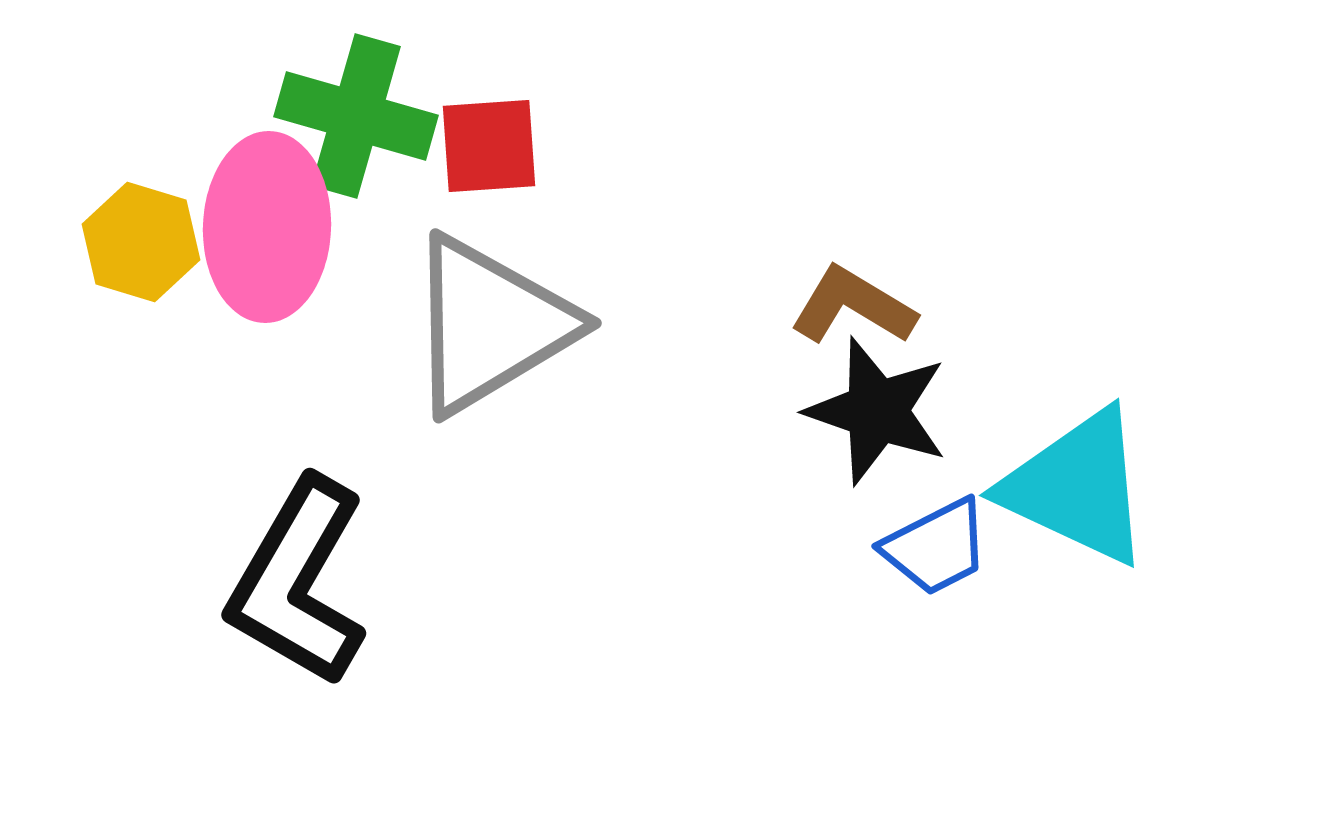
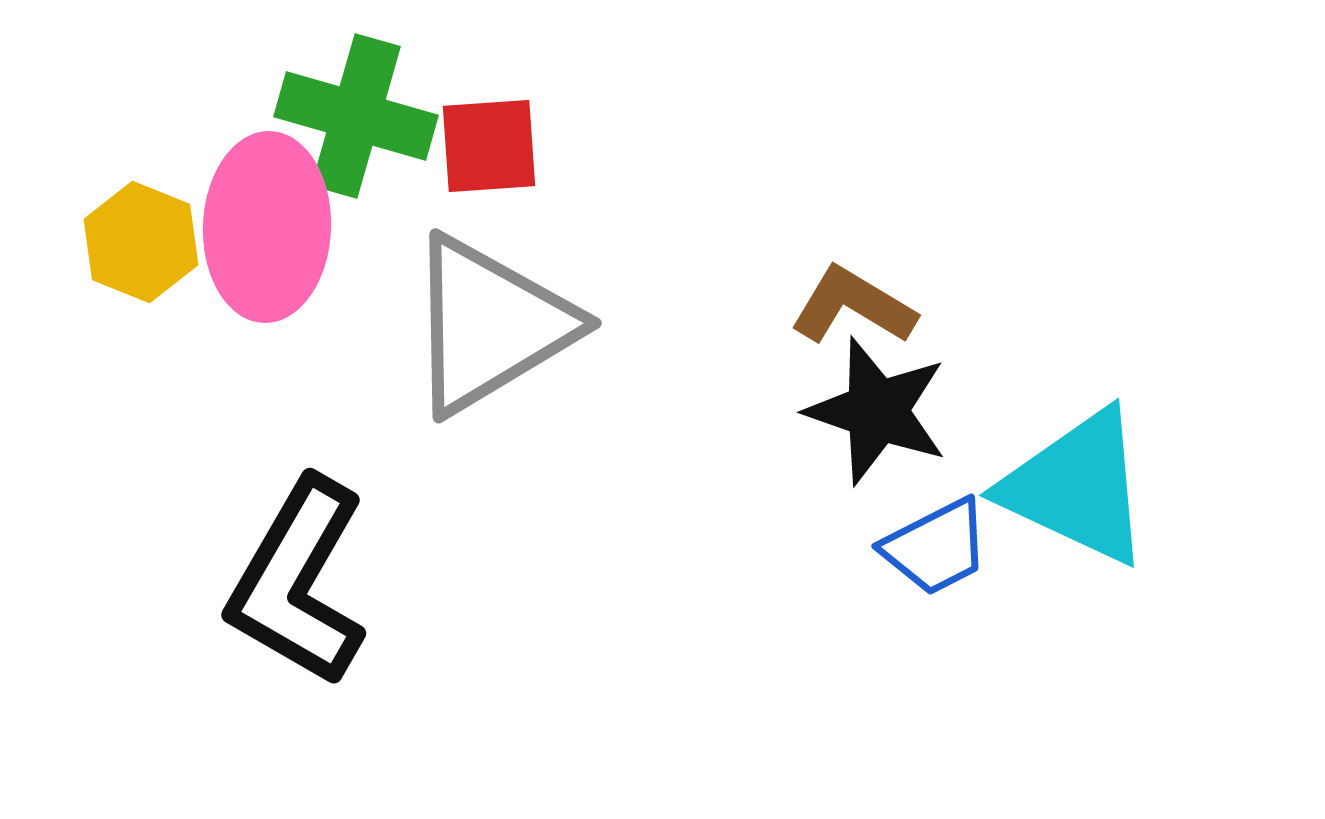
yellow hexagon: rotated 5 degrees clockwise
